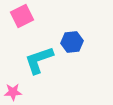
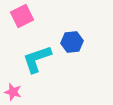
cyan L-shape: moved 2 px left, 1 px up
pink star: rotated 18 degrees clockwise
